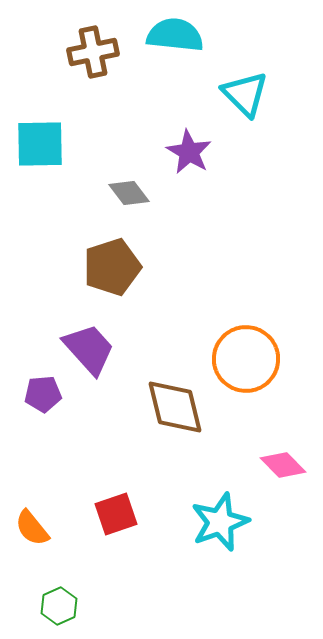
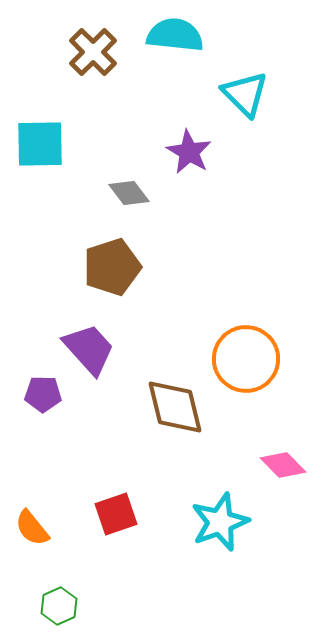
brown cross: rotated 33 degrees counterclockwise
purple pentagon: rotated 6 degrees clockwise
